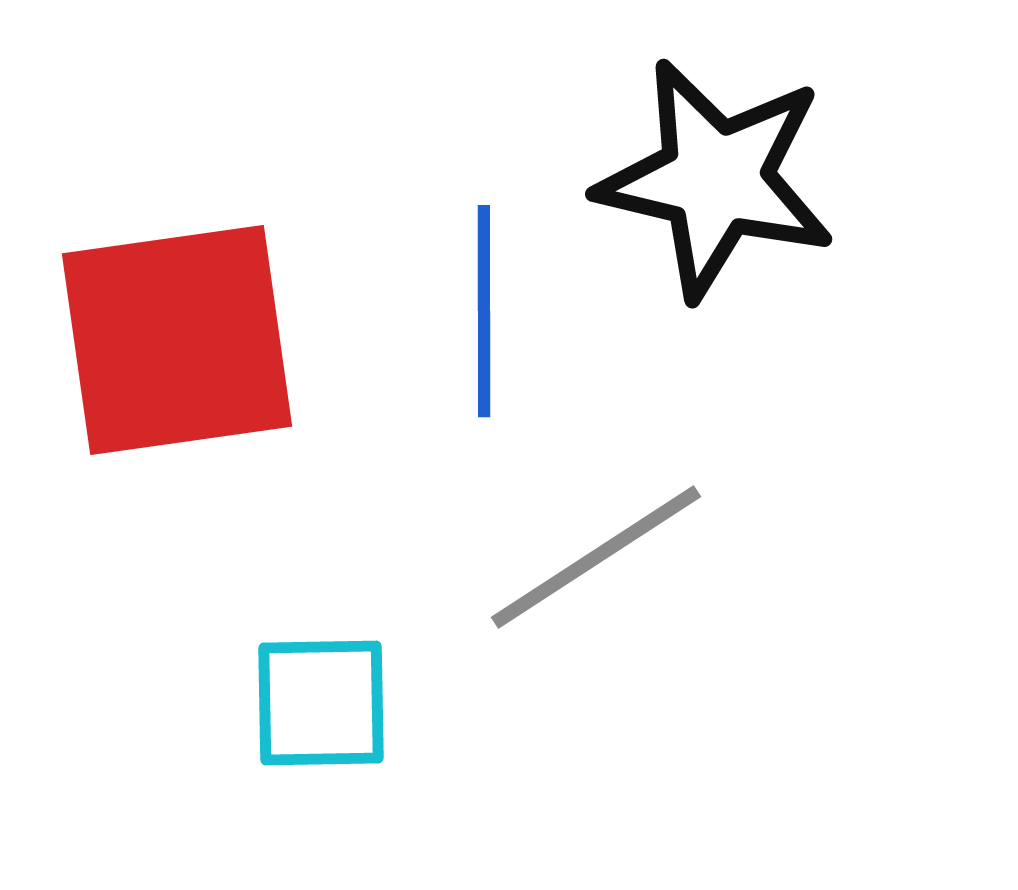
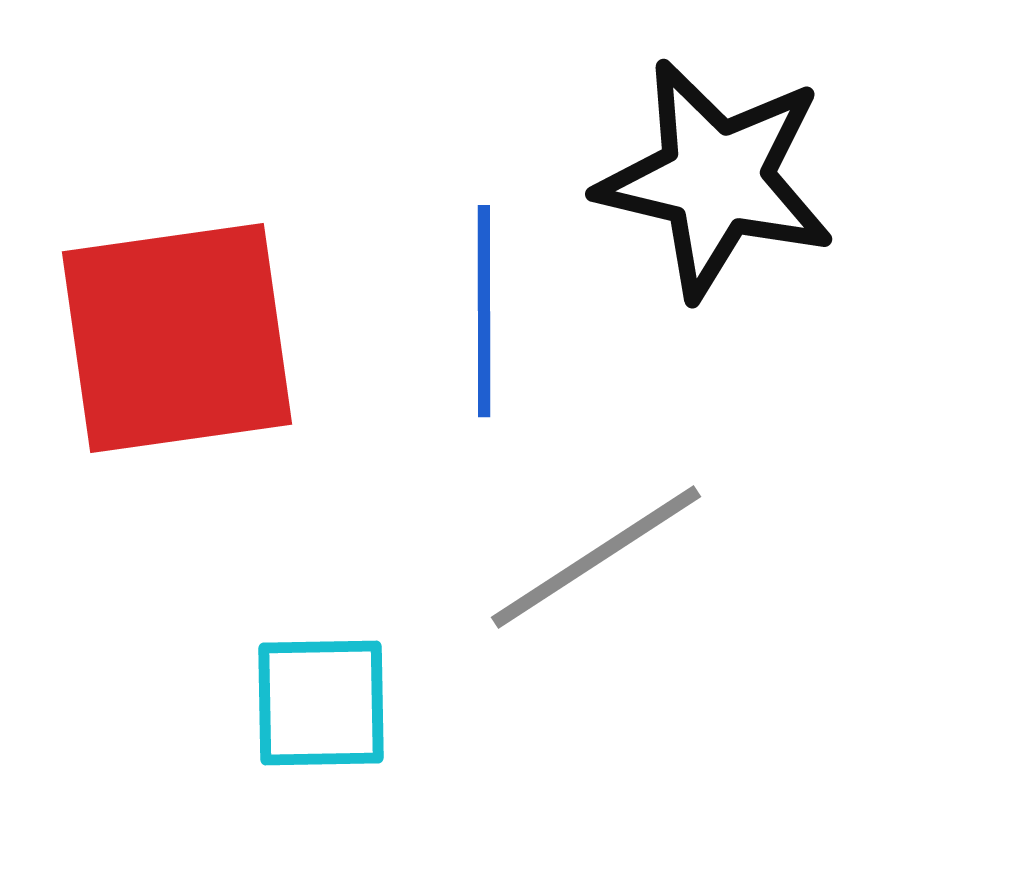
red square: moved 2 px up
